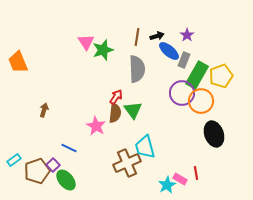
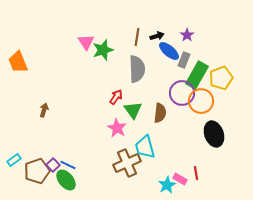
yellow pentagon: moved 2 px down
brown semicircle: moved 45 px right
pink star: moved 21 px right, 2 px down
blue line: moved 1 px left, 17 px down
